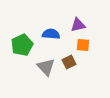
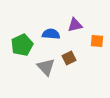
purple triangle: moved 3 px left
orange square: moved 14 px right, 4 px up
brown square: moved 4 px up
